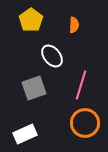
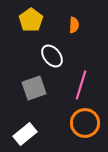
white rectangle: rotated 15 degrees counterclockwise
